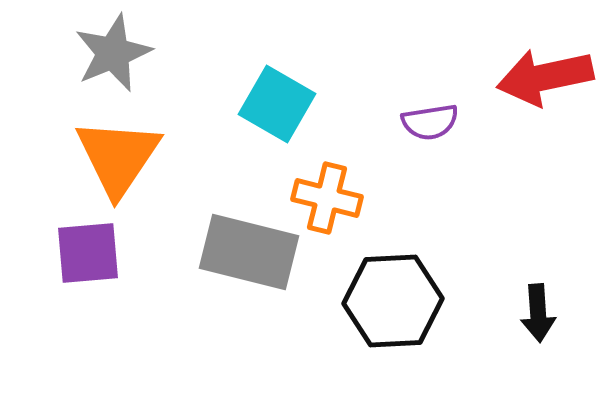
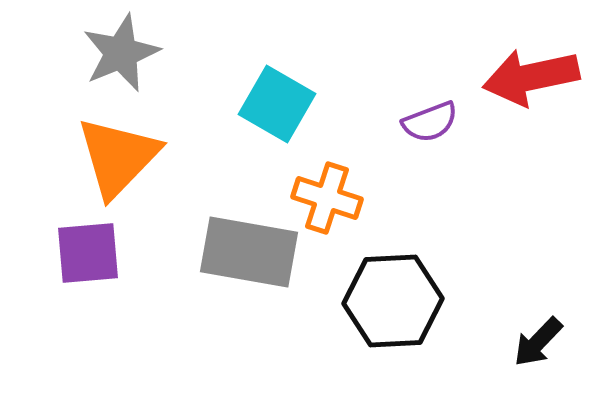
gray star: moved 8 px right
red arrow: moved 14 px left
purple semicircle: rotated 12 degrees counterclockwise
orange triangle: rotated 10 degrees clockwise
orange cross: rotated 4 degrees clockwise
gray rectangle: rotated 4 degrees counterclockwise
black arrow: moved 29 px down; rotated 48 degrees clockwise
